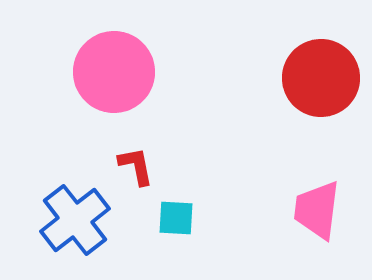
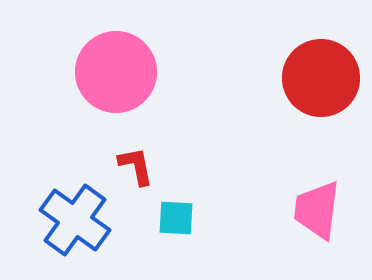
pink circle: moved 2 px right
blue cross: rotated 16 degrees counterclockwise
